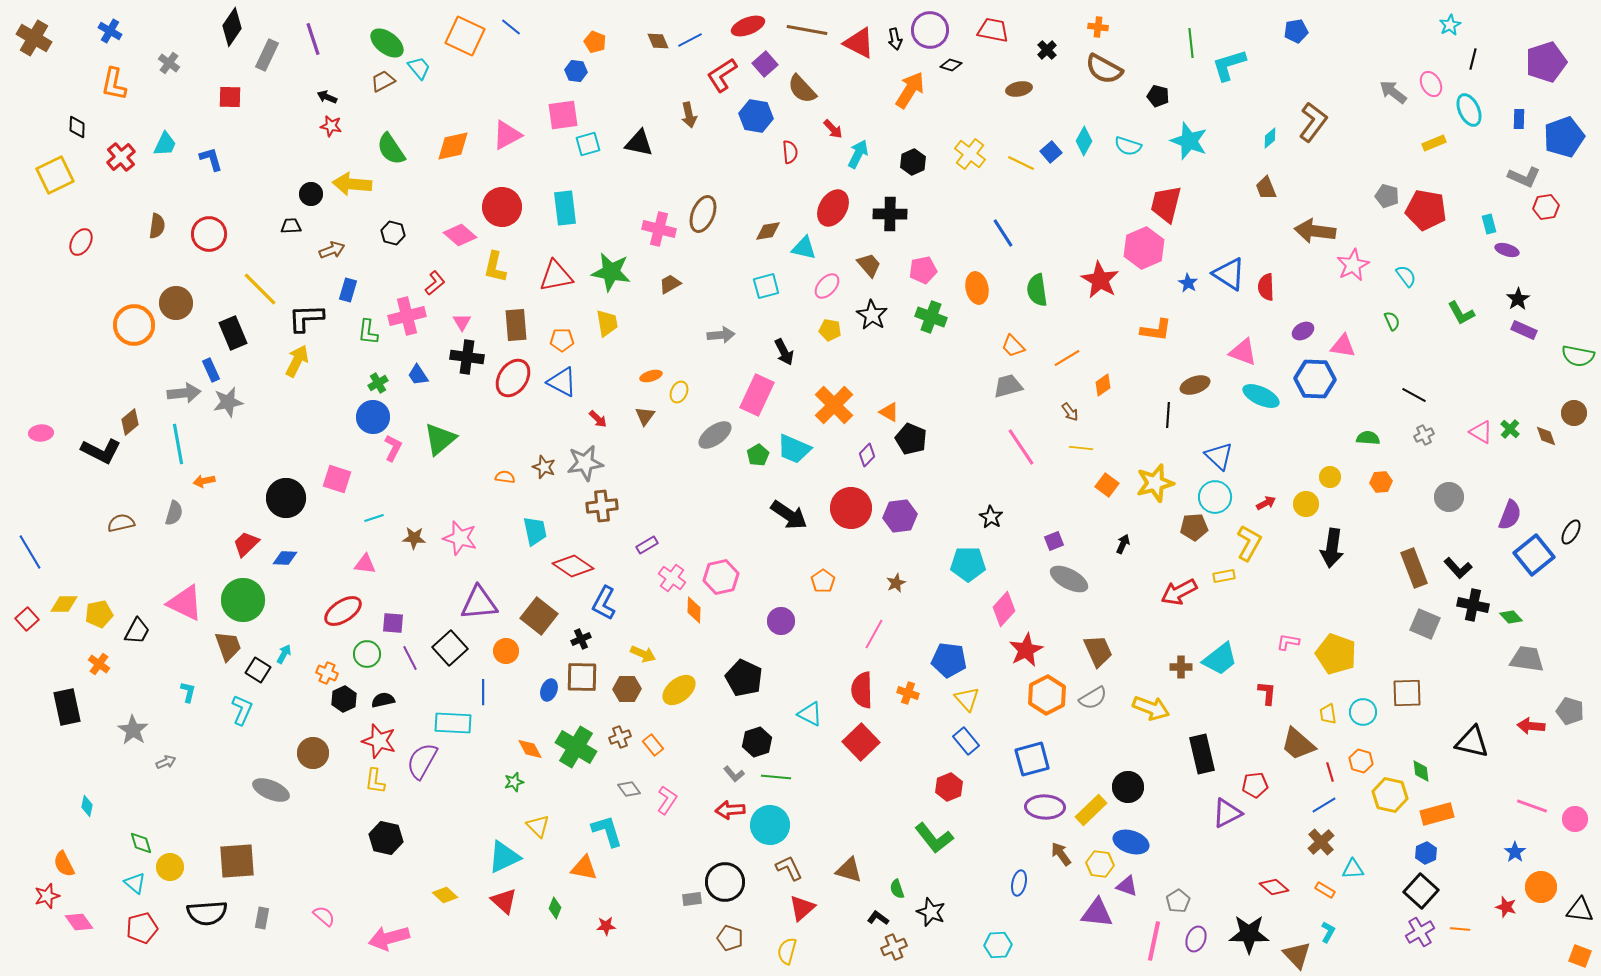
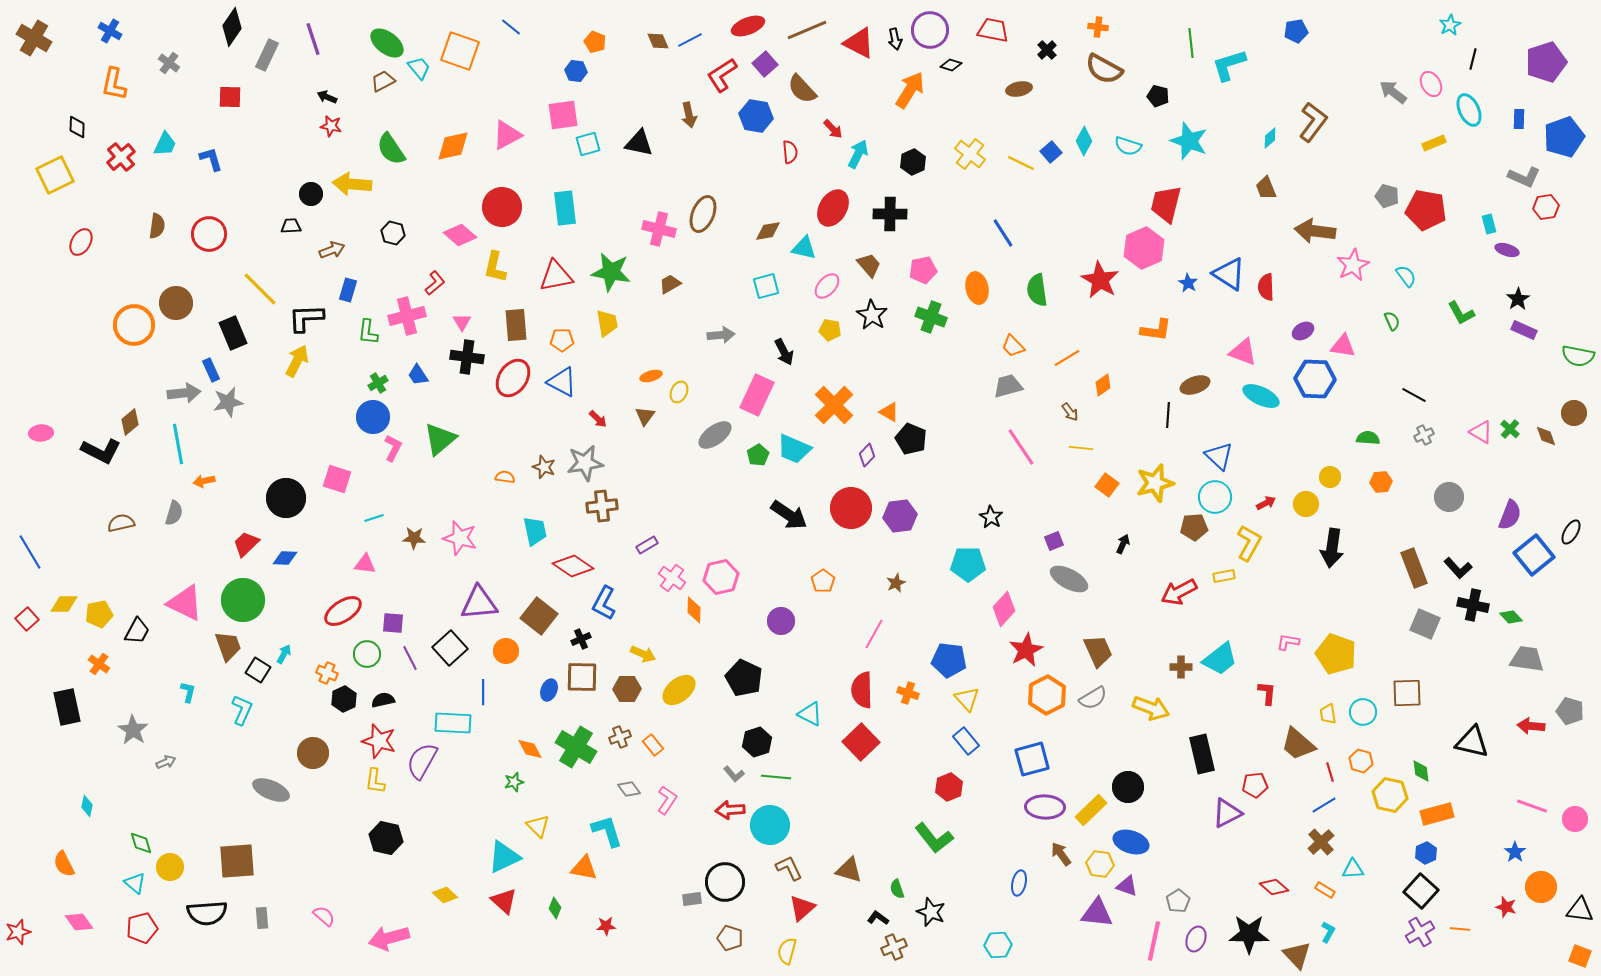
brown line at (807, 30): rotated 33 degrees counterclockwise
orange square at (465, 36): moved 5 px left, 15 px down; rotated 6 degrees counterclockwise
red star at (47, 896): moved 29 px left, 36 px down
gray rectangle at (262, 918): rotated 15 degrees counterclockwise
